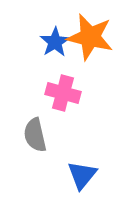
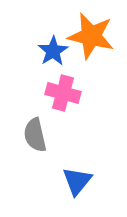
orange star: moved 1 px right, 1 px up
blue star: moved 2 px left, 9 px down
blue triangle: moved 5 px left, 6 px down
